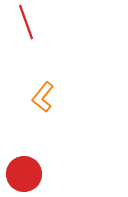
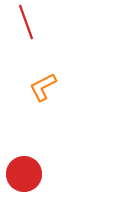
orange L-shape: moved 10 px up; rotated 24 degrees clockwise
